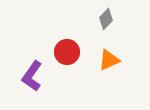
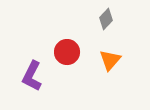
orange triangle: moved 1 px right; rotated 25 degrees counterclockwise
purple L-shape: rotated 8 degrees counterclockwise
